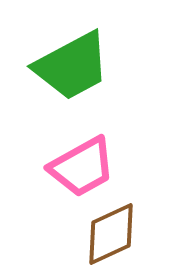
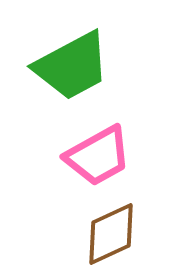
pink trapezoid: moved 16 px right, 11 px up
